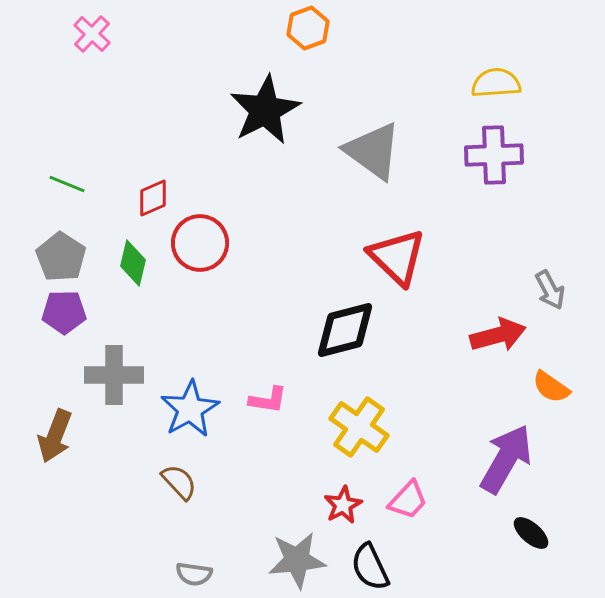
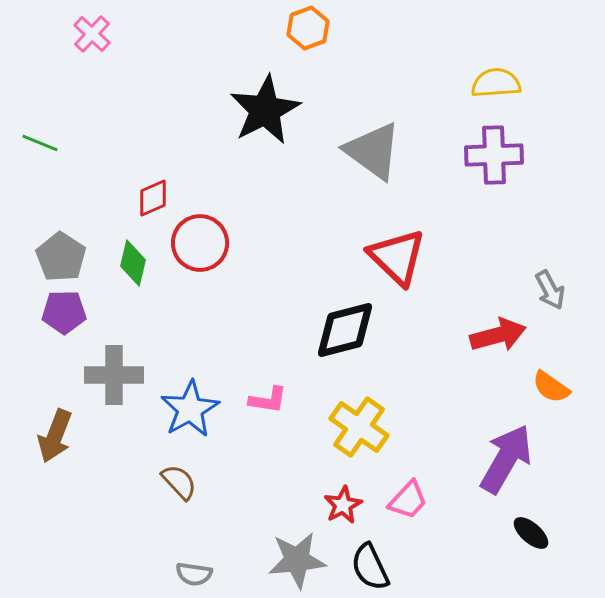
green line: moved 27 px left, 41 px up
